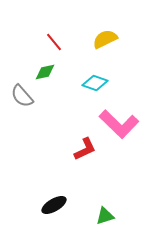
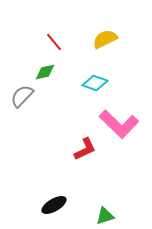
gray semicircle: rotated 85 degrees clockwise
